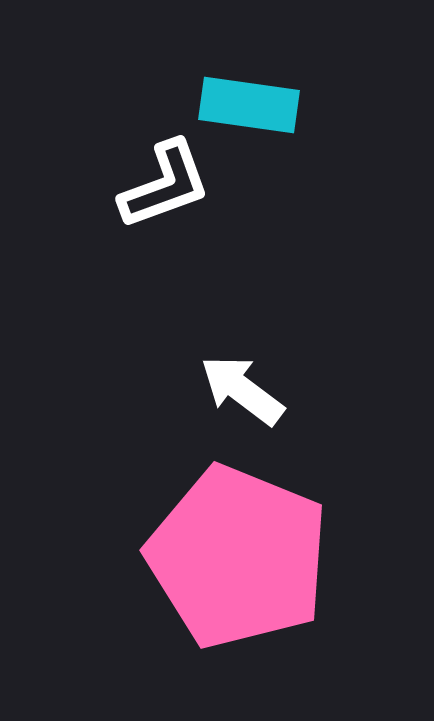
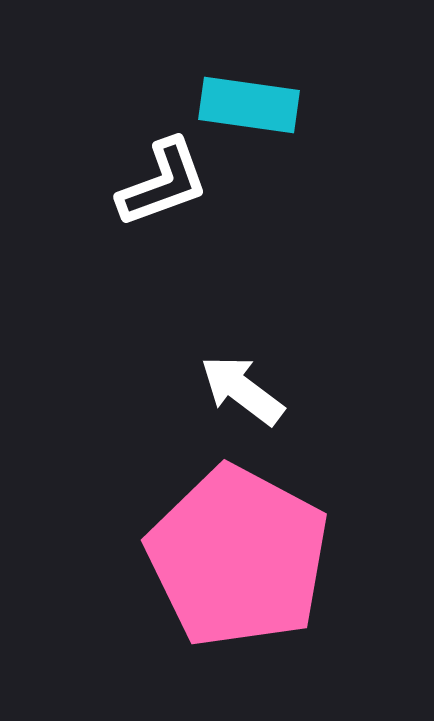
white L-shape: moved 2 px left, 2 px up
pink pentagon: rotated 6 degrees clockwise
